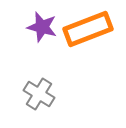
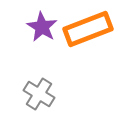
purple star: rotated 16 degrees clockwise
